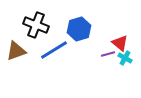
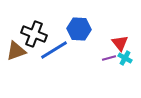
black cross: moved 2 px left, 9 px down
blue hexagon: rotated 20 degrees clockwise
red triangle: rotated 12 degrees clockwise
purple line: moved 1 px right, 4 px down
